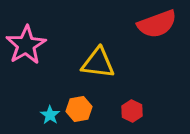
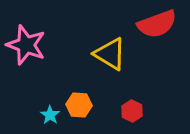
pink star: rotated 21 degrees counterclockwise
yellow triangle: moved 12 px right, 9 px up; rotated 24 degrees clockwise
orange hexagon: moved 4 px up; rotated 15 degrees clockwise
